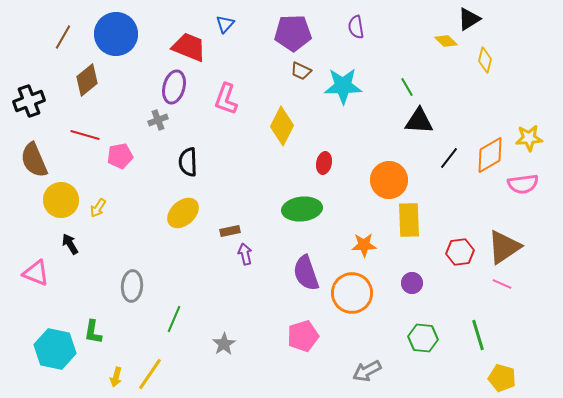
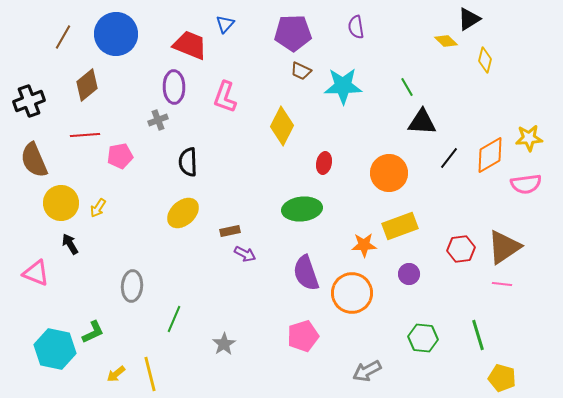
red trapezoid at (189, 47): moved 1 px right, 2 px up
brown diamond at (87, 80): moved 5 px down
purple ellipse at (174, 87): rotated 16 degrees counterclockwise
pink L-shape at (226, 99): moved 1 px left, 2 px up
black triangle at (419, 121): moved 3 px right, 1 px down
red line at (85, 135): rotated 20 degrees counterclockwise
orange circle at (389, 180): moved 7 px up
pink semicircle at (523, 184): moved 3 px right
yellow circle at (61, 200): moved 3 px down
yellow rectangle at (409, 220): moved 9 px left, 6 px down; rotated 72 degrees clockwise
red hexagon at (460, 252): moved 1 px right, 3 px up
purple arrow at (245, 254): rotated 130 degrees clockwise
purple circle at (412, 283): moved 3 px left, 9 px up
pink line at (502, 284): rotated 18 degrees counterclockwise
green L-shape at (93, 332): rotated 125 degrees counterclockwise
yellow line at (150, 374): rotated 48 degrees counterclockwise
yellow arrow at (116, 377): moved 3 px up; rotated 36 degrees clockwise
